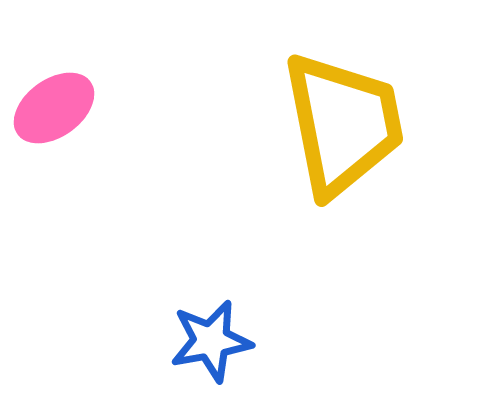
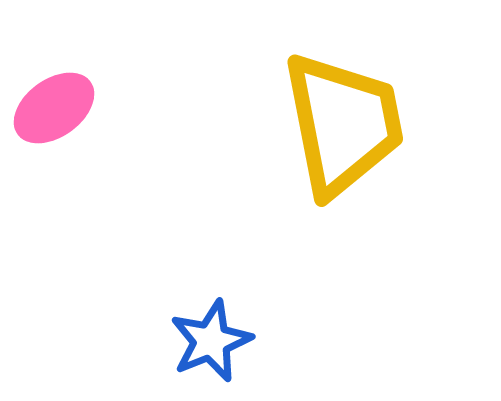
blue star: rotated 12 degrees counterclockwise
